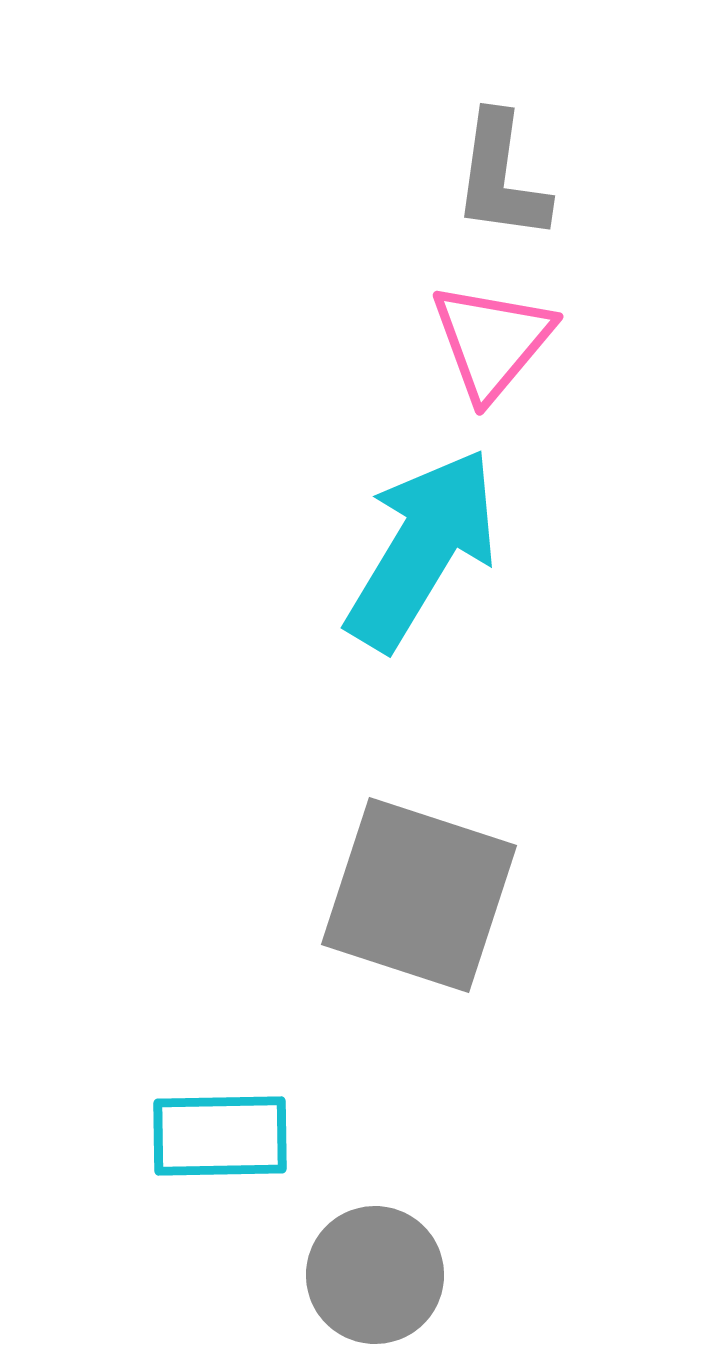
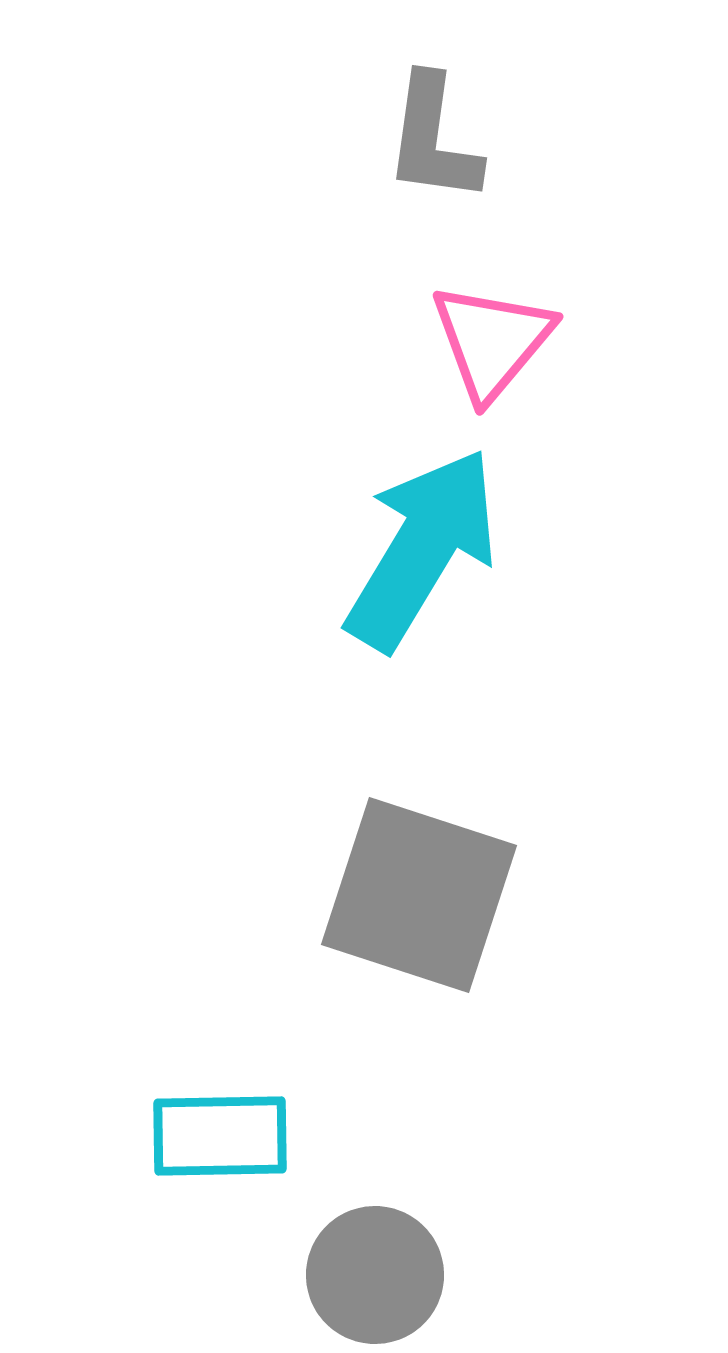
gray L-shape: moved 68 px left, 38 px up
